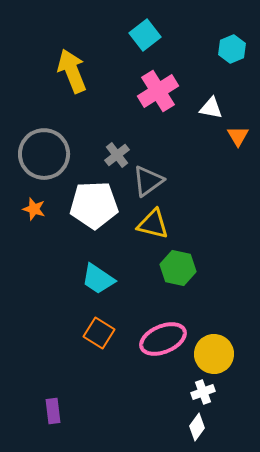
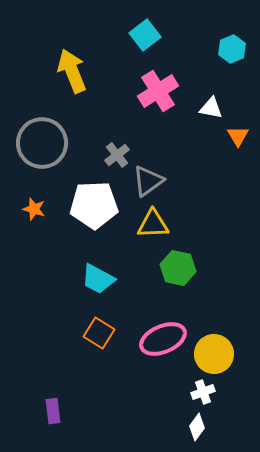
gray circle: moved 2 px left, 11 px up
yellow triangle: rotated 16 degrees counterclockwise
cyan trapezoid: rotated 6 degrees counterclockwise
